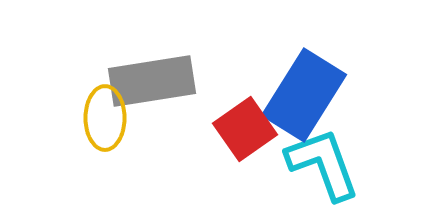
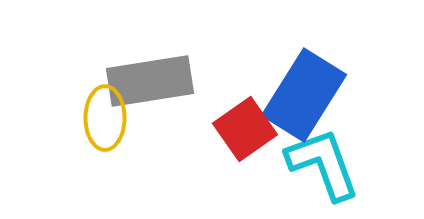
gray rectangle: moved 2 px left
